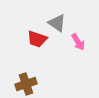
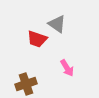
gray triangle: moved 1 px down
pink arrow: moved 11 px left, 26 px down
